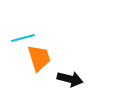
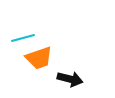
orange trapezoid: rotated 88 degrees clockwise
